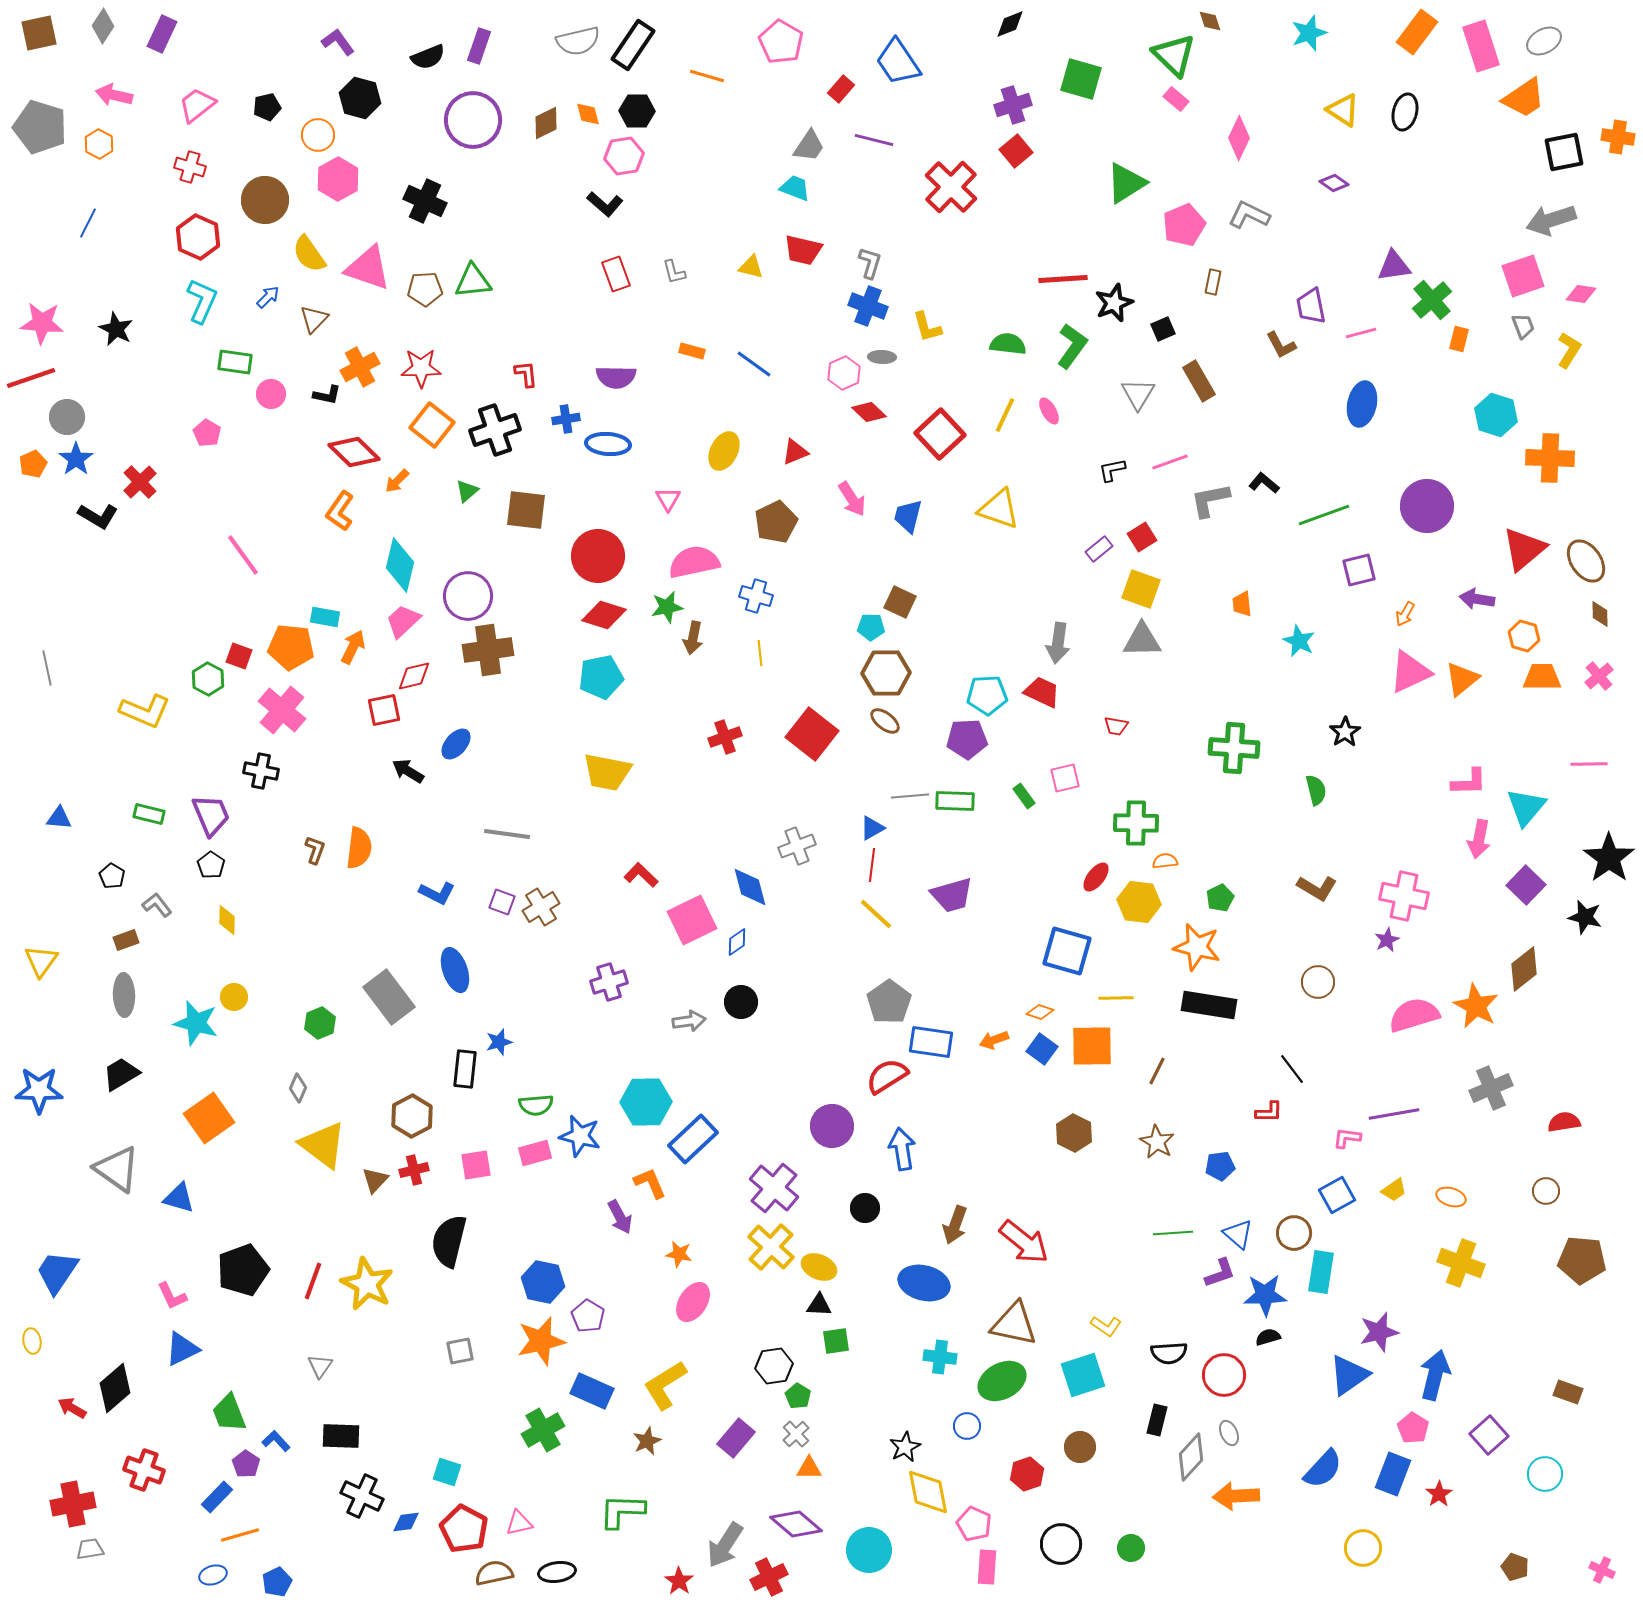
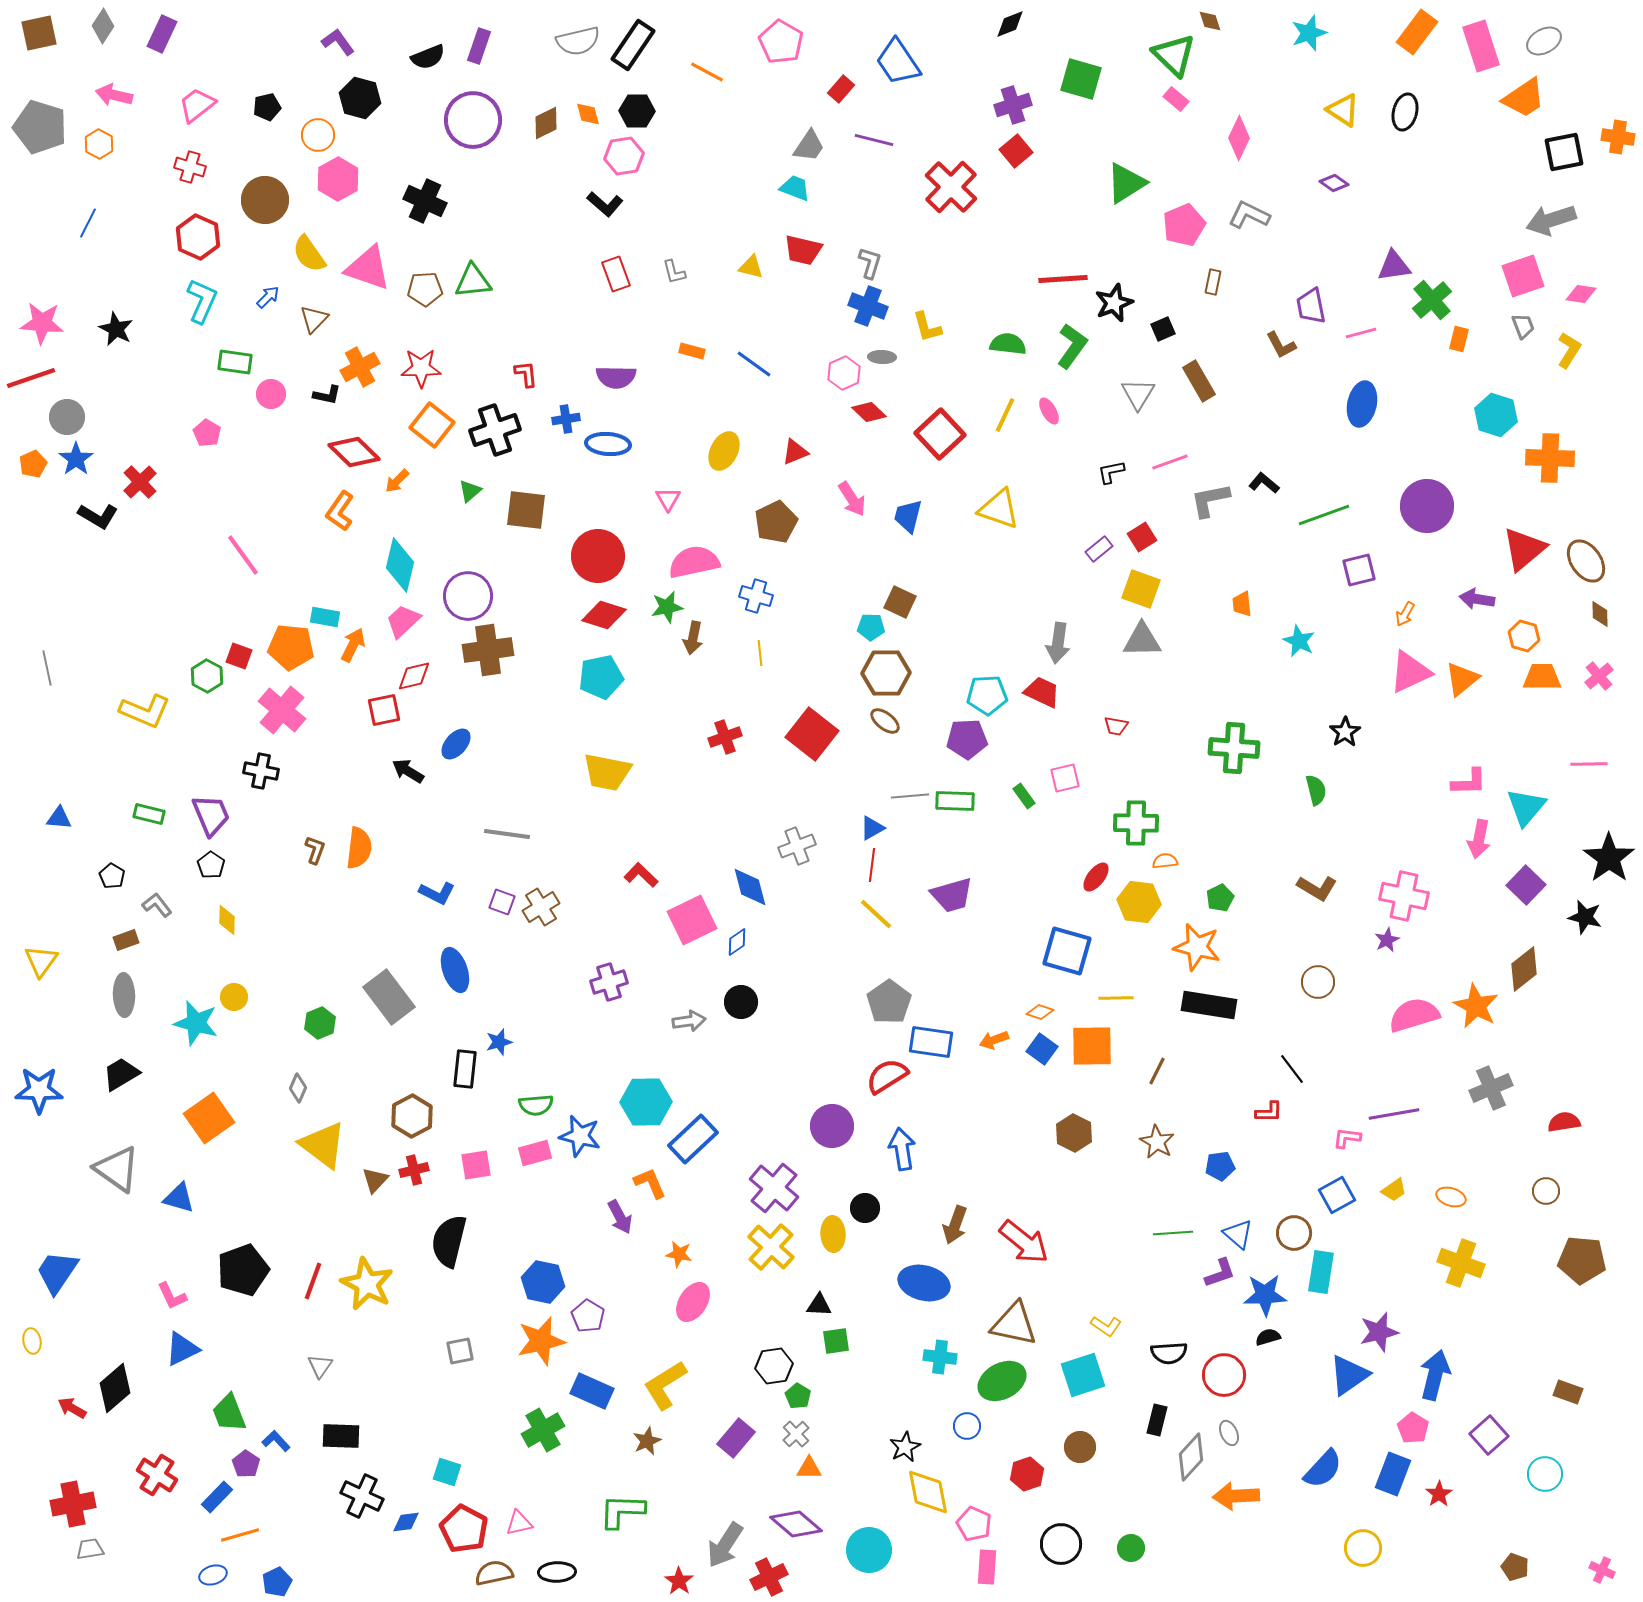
orange line at (707, 76): moved 4 px up; rotated 12 degrees clockwise
black L-shape at (1112, 470): moved 1 px left, 2 px down
green triangle at (467, 491): moved 3 px right
orange arrow at (353, 647): moved 2 px up
green hexagon at (208, 679): moved 1 px left, 3 px up
yellow ellipse at (819, 1267): moved 14 px right, 33 px up; rotated 64 degrees clockwise
red cross at (144, 1470): moved 13 px right, 5 px down; rotated 12 degrees clockwise
black ellipse at (557, 1572): rotated 6 degrees clockwise
